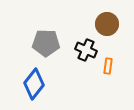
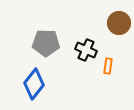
brown circle: moved 12 px right, 1 px up
